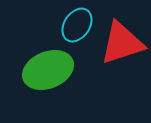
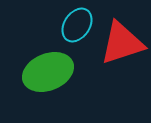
green ellipse: moved 2 px down
